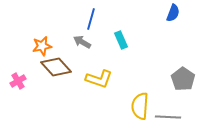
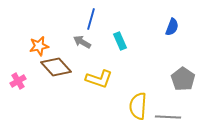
blue semicircle: moved 1 px left, 14 px down
cyan rectangle: moved 1 px left, 1 px down
orange star: moved 3 px left
yellow semicircle: moved 2 px left
